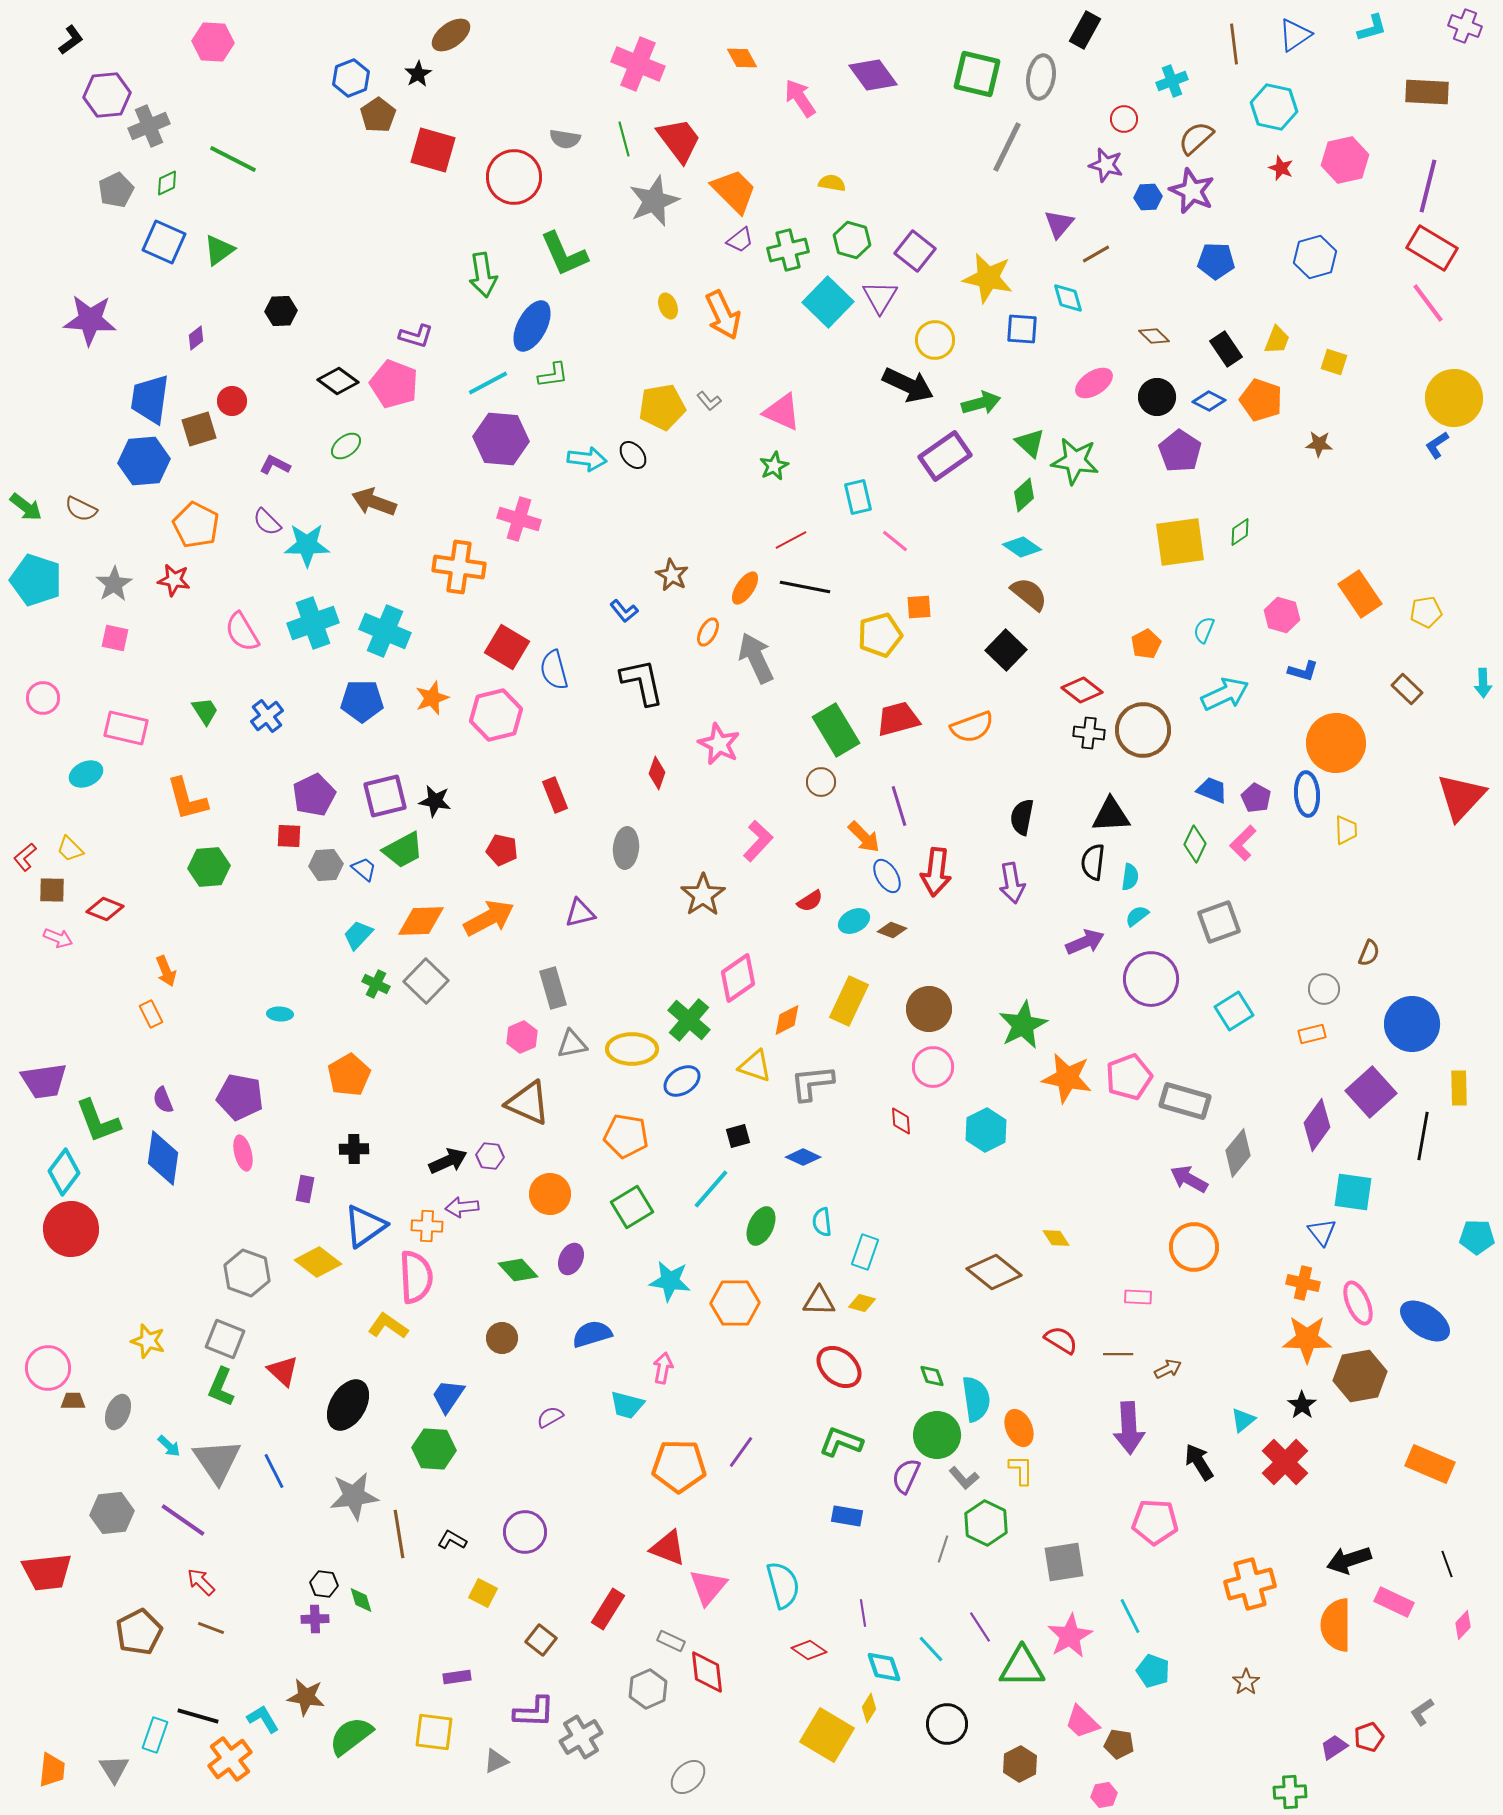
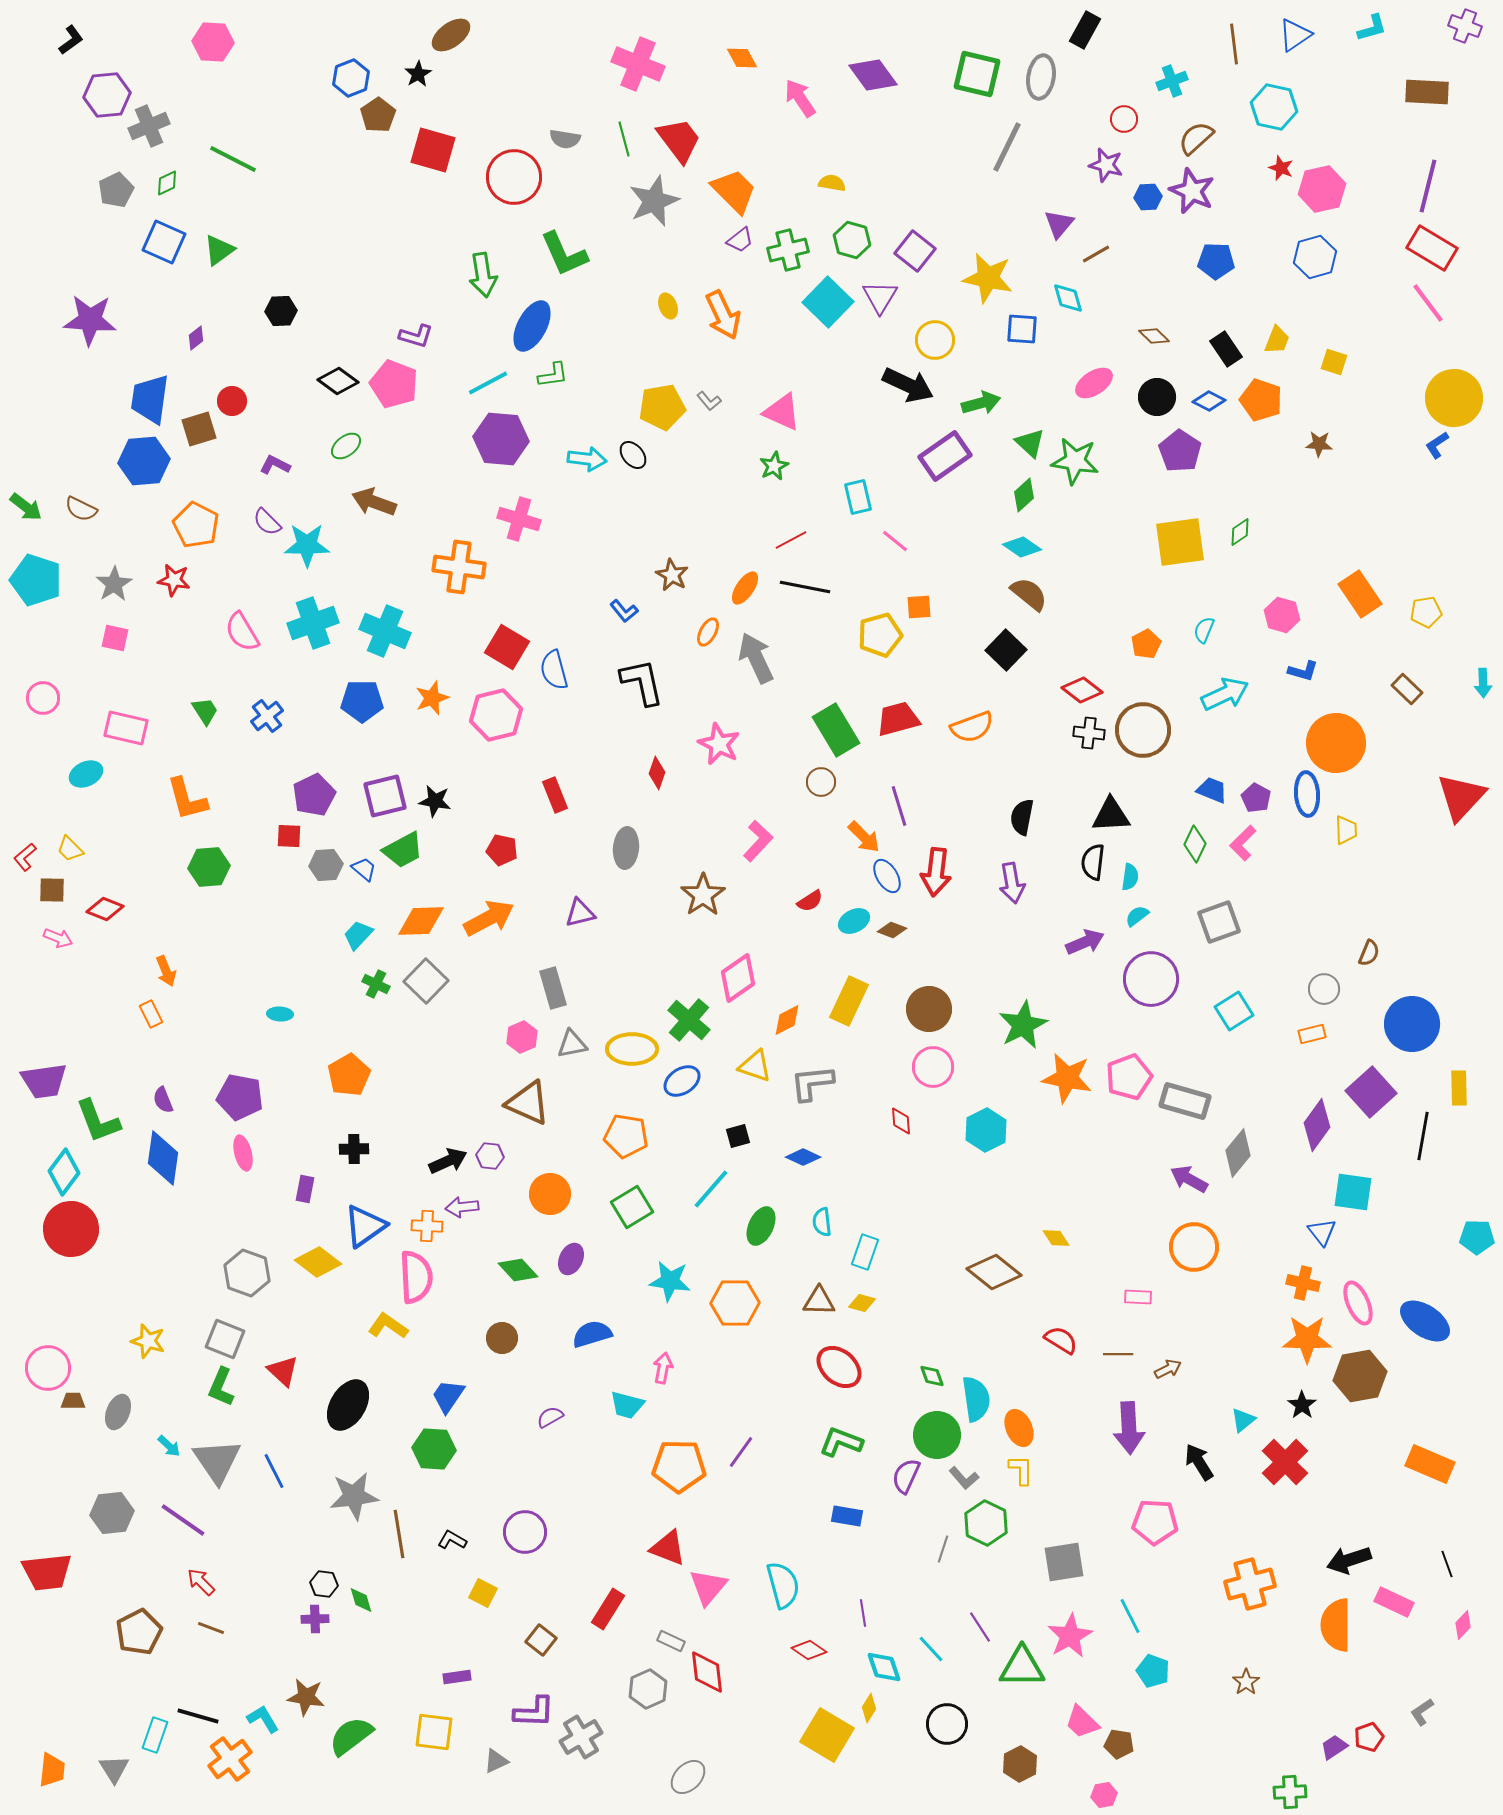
pink hexagon at (1345, 160): moved 23 px left, 29 px down
